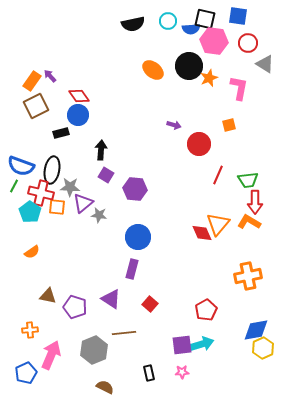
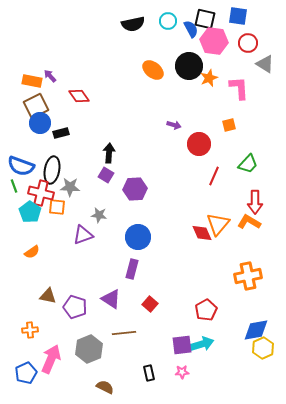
blue semicircle at (191, 29): rotated 114 degrees counterclockwise
orange rectangle at (32, 81): rotated 66 degrees clockwise
pink L-shape at (239, 88): rotated 15 degrees counterclockwise
blue circle at (78, 115): moved 38 px left, 8 px down
black arrow at (101, 150): moved 8 px right, 3 px down
red line at (218, 175): moved 4 px left, 1 px down
green trapezoid at (248, 180): moved 16 px up; rotated 40 degrees counterclockwise
green line at (14, 186): rotated 48 degrees counterclockwise
purple hexagon at (135, 189): rotated 10 degrees counterclockwise
purple triangle at (83, 203): moved 32 px down; rotated 20 degrees clockwise
gray hexagon at (94, 350): moved 5 px left, 1 px up
pink arrow at (51, 355): moved 4 px down
